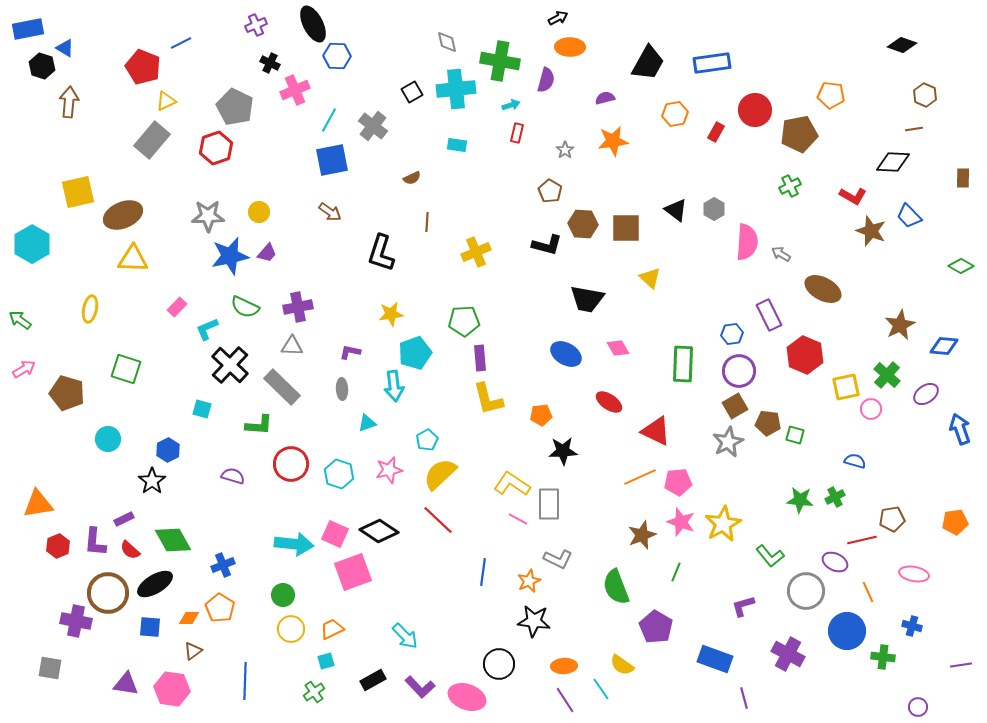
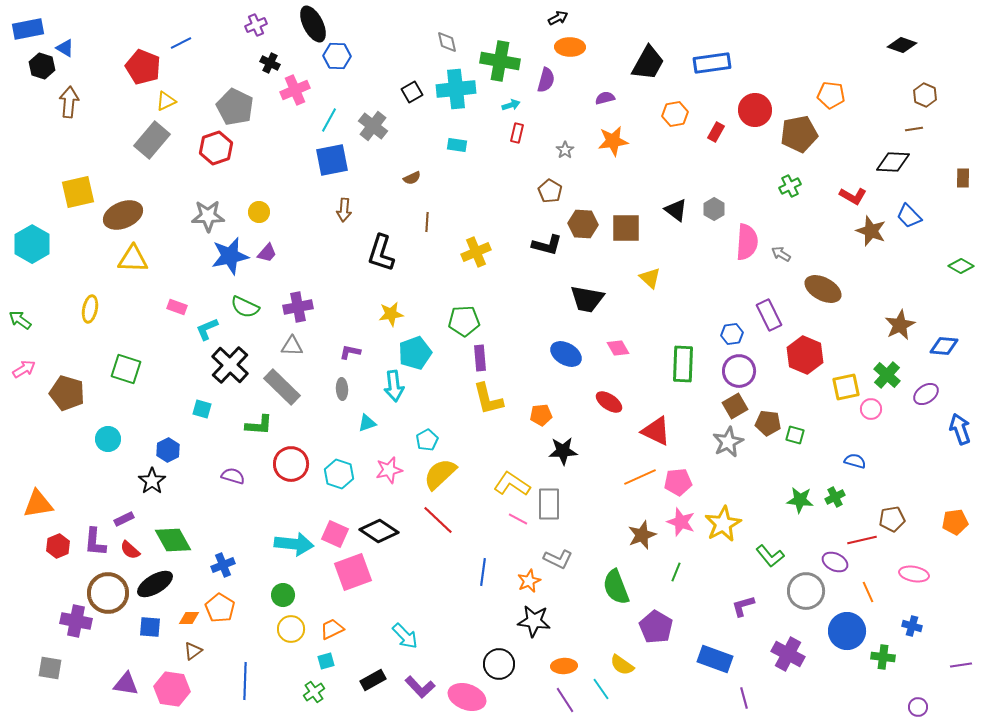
brown arrow at (330, 212): moved 14 px right, 2 px up; rotated 60 degrees clockwise
pink rectangle at (177, 307): rotated 66 degrees clockwise
